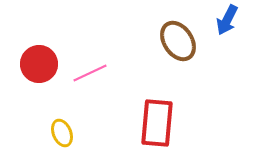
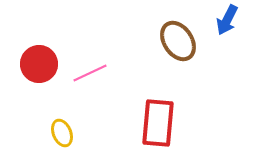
red rectangle: moved 1 px right
